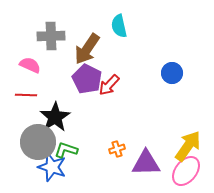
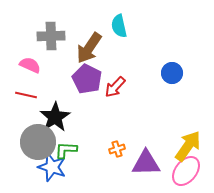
brown arrow: moved 2 px right, 1 px up
red arrow: moved 6 px right, 2 px down
red line: rotated 10 degrees clockwise
green L-shape: rotated 15 degrees counterclockwise
